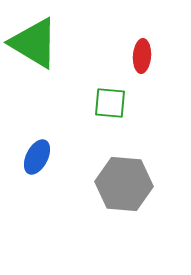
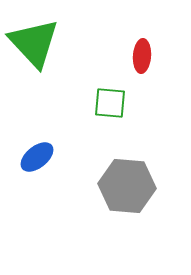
green triangle: rotated 16 degrees clockwise
blue ellipse: rotated 24 degrees clockwise
gray hexagon: moved 3 px right, 2 px down
